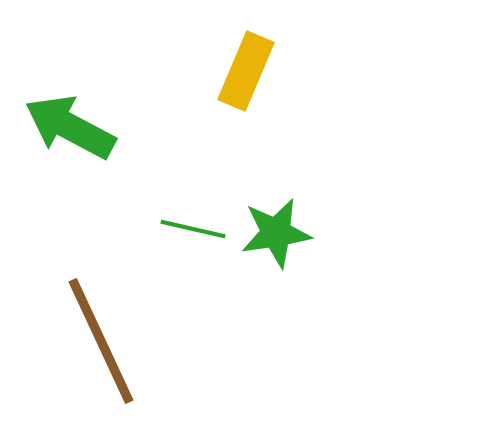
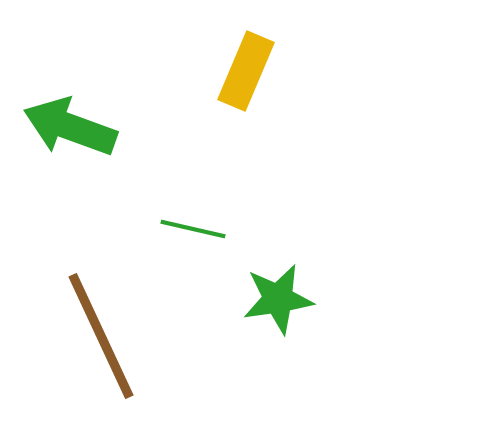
green arrow: rotated 8 degrees counterclockwise
green star: moved 2 px right, 66 px down
brown line: moved 5 px up
